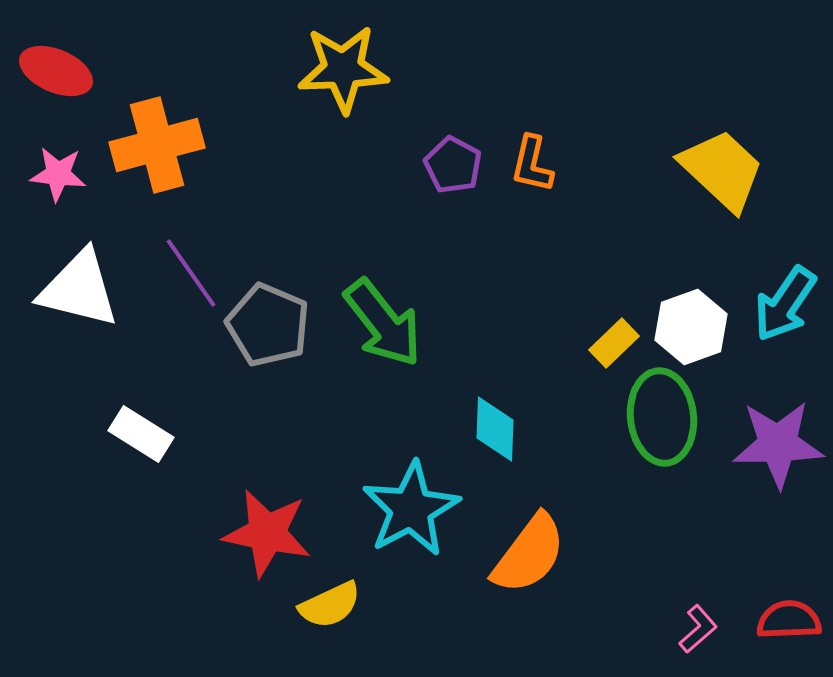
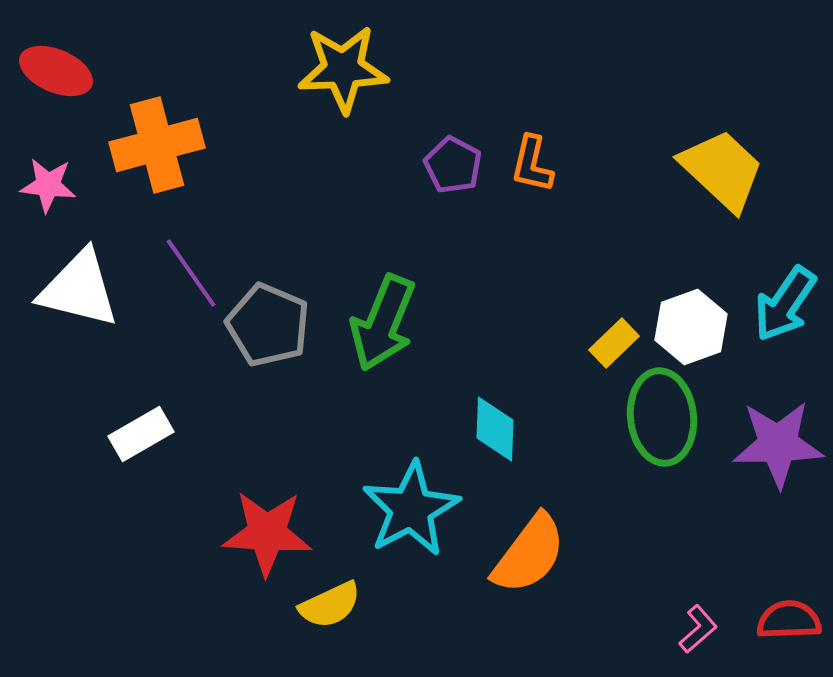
pink star: moved 10 px left, 11 px down
green arrow: rotated 60 degrees clockwise
white rectangle: rotated 62 degrees counterclockwise
red star: rotated 8 degrees counterclockwise
